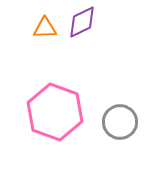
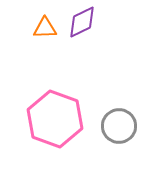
pink hexagon: moved 7 px down
gray circle: moved 1 px left, 4 px down
